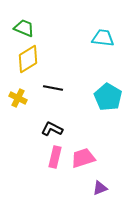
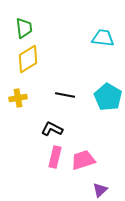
green trapezoid: rotated 60 degrees clockwise
black line: moved 12 px right, 7 px down
yellow cross: rotated 36 degrees counterclockwise
pink trapezoid: moved 2 px down
purple triangle: moved 2 px down; rotated 21 degrees counterclockwise
